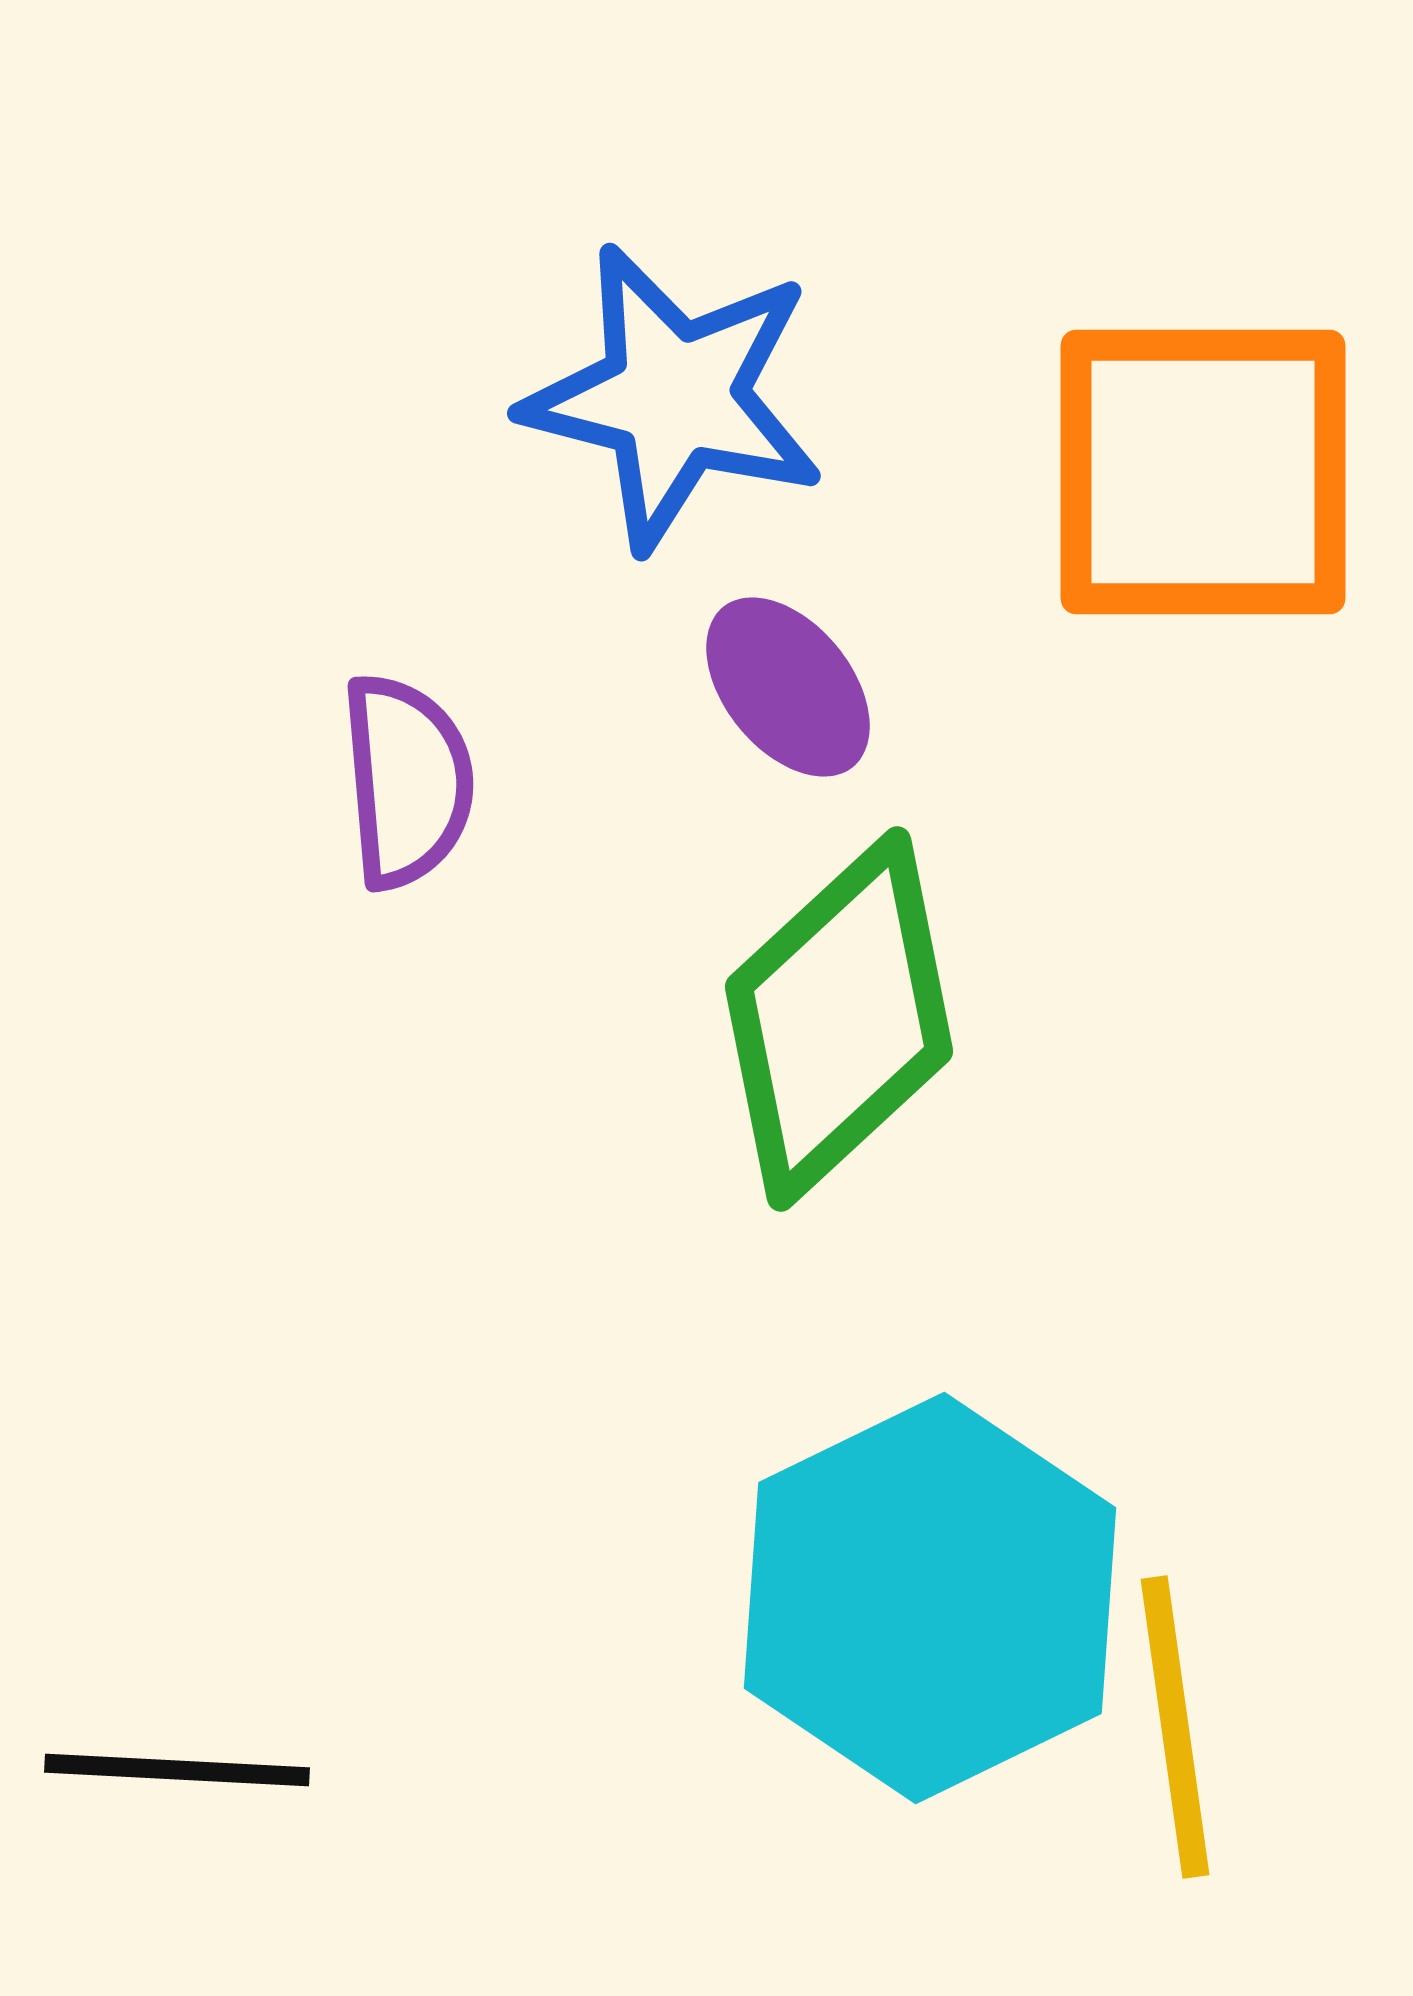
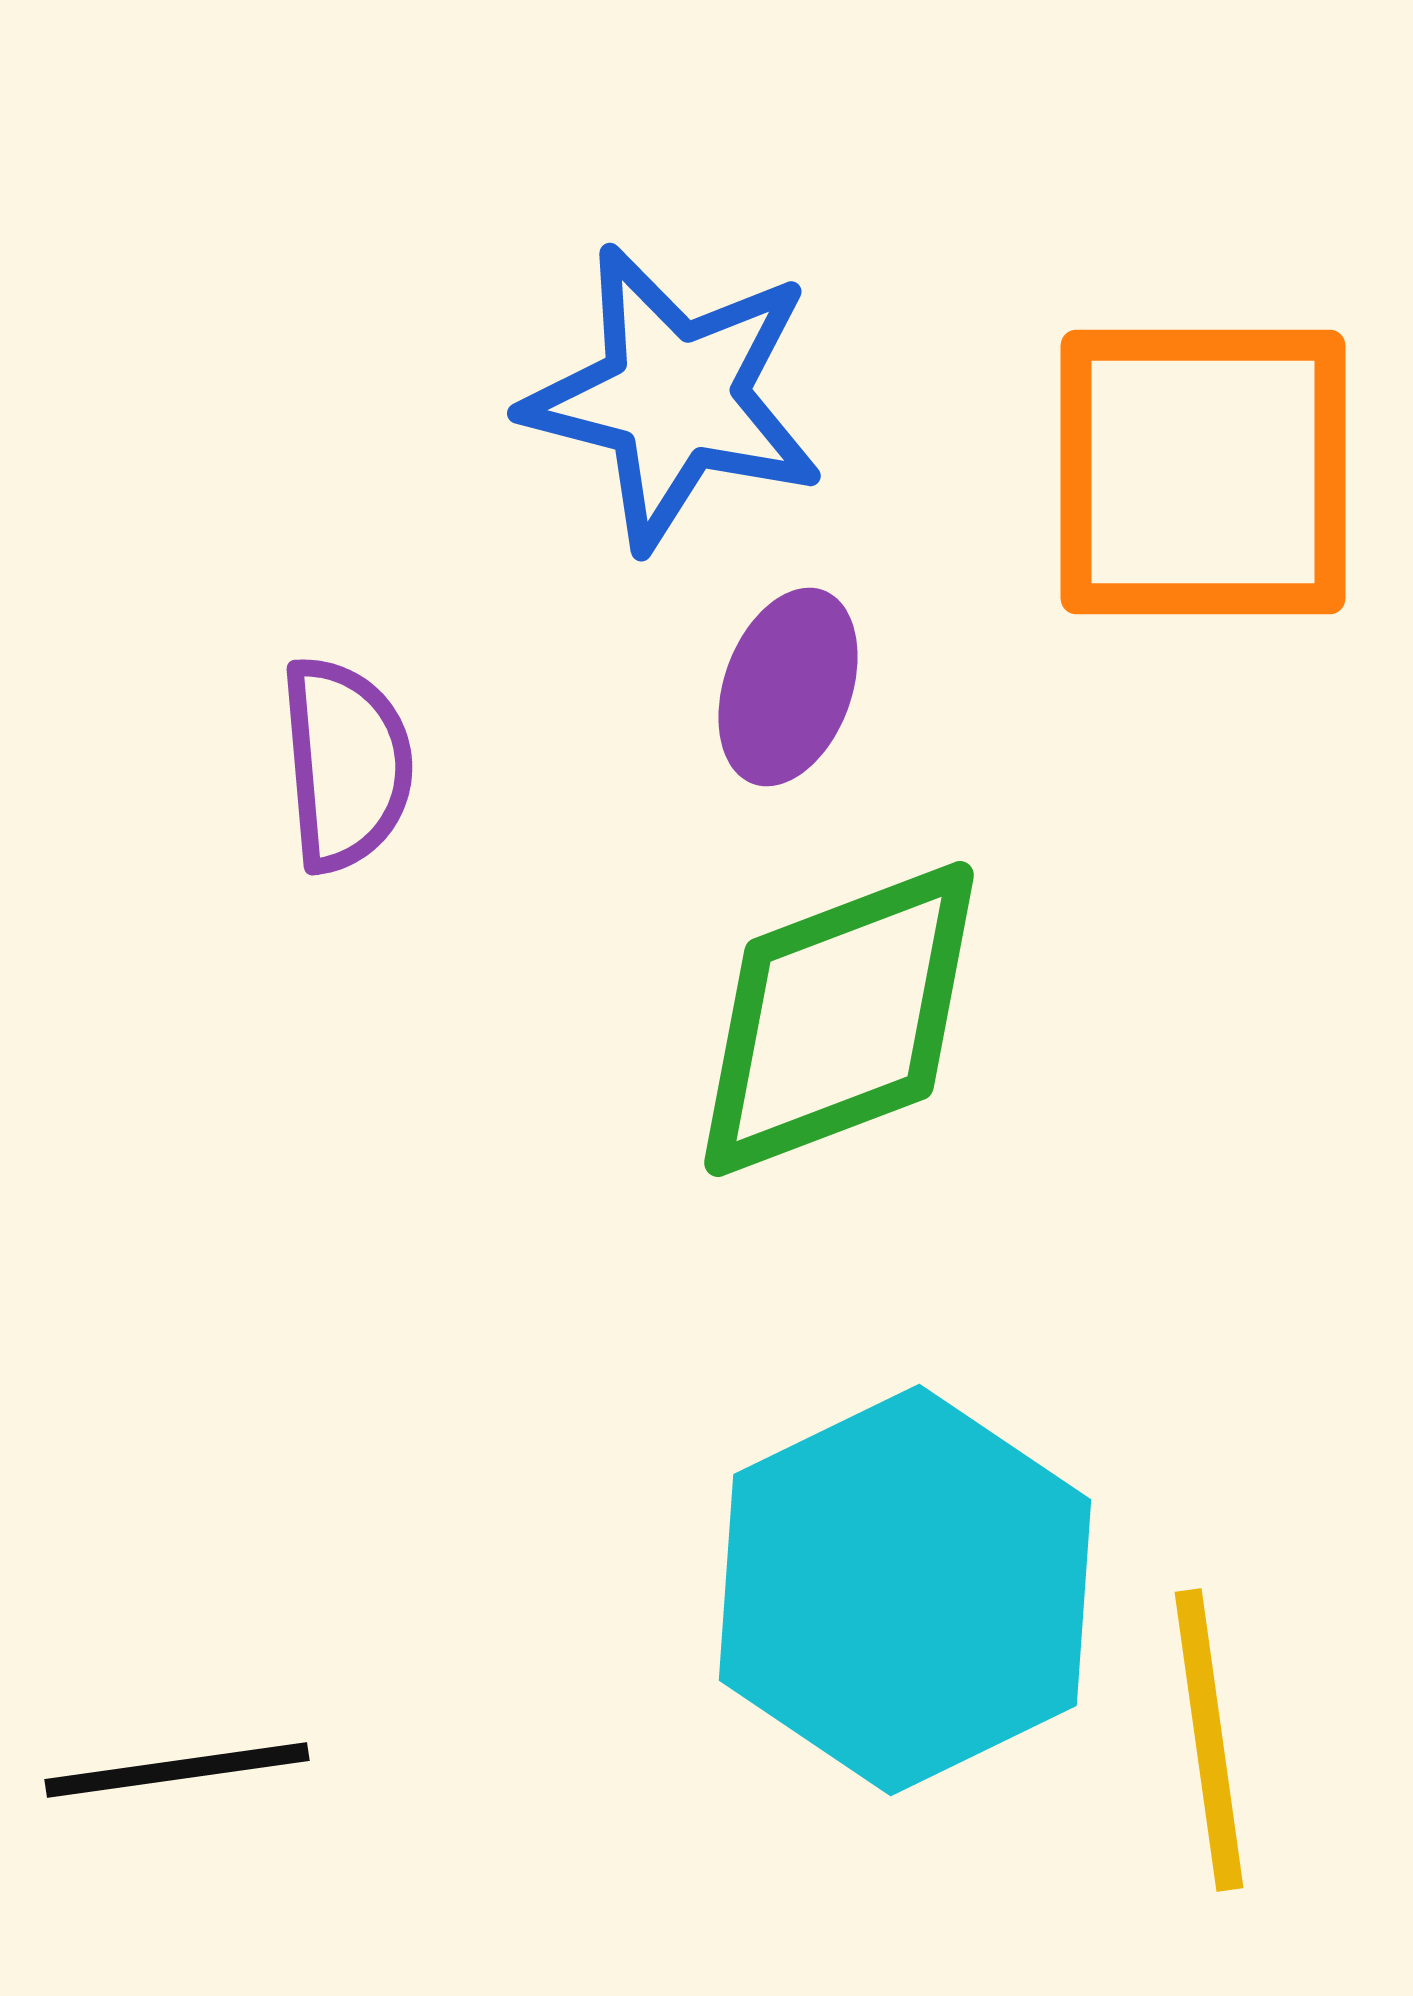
purple ellipse: rotated 59 degrees clockwise
purple semicircle: moved 61 px left, 17 px up
green diamond: rotated 22 degrees clockwise
cyan hexagon: moved 25 px left, 8 px up
yellow line: moved 34 px right, 13 px down
black line: rotated 11 degrees counterclockwise
